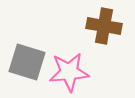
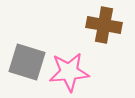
brown cross: moved 1 px up
